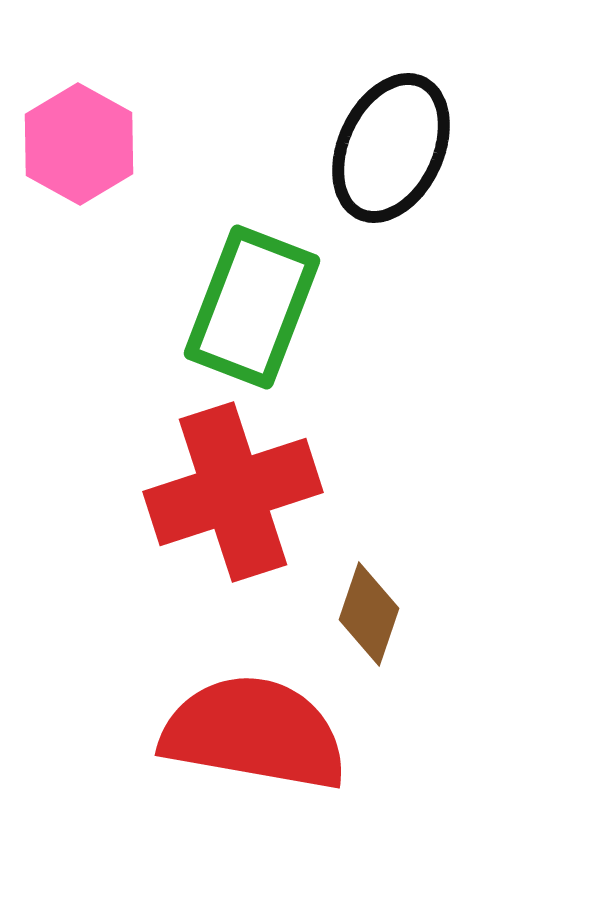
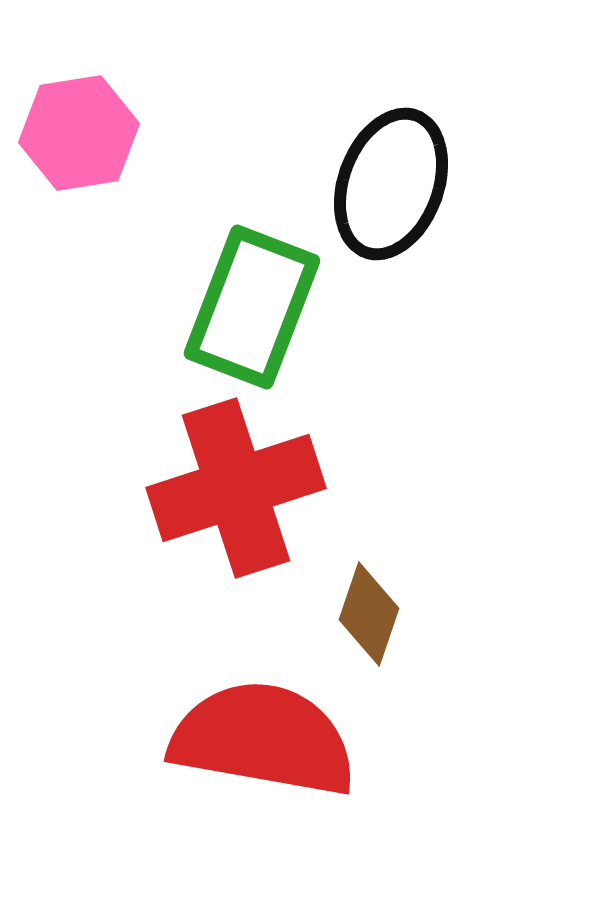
pink hexagon: moved 11 px up; rotated 22 degrees clockwise
black ellipse: moved 36 px down; rotated 5 degrees counterclockwise
red cross: moved 3 px right, 4 px up
red semicircle: moved 9 px right, 6 px down
